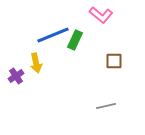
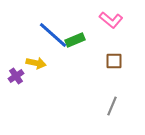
pink L-shape: moved 10 px right, 5 px down
blue line: rotated 64 degrees clockwise
green rectangle: rotated 42 degrees clockwise
yellow arrow: rotated 66 degrees counterclockwise
gray line: moved 6 px right; rotated 54 degrees counterclockwise
